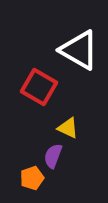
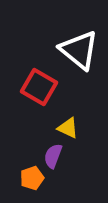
white triangle: rotated 9 degrees clockwise
